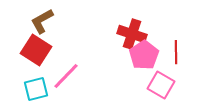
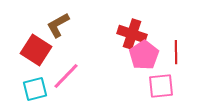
brown L-shape: moved 16 px right, 4 px down
pink square: moved 1 px down; rotated 36 degrees counterclockwise
cyan square: moved 1 px left
